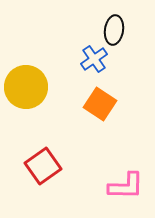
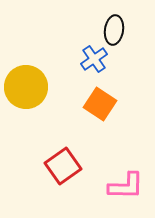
red square: moved 20 px right
